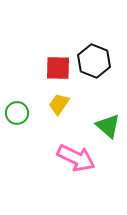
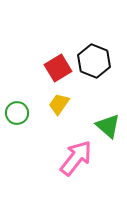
red square: rotated 32 degrees counterclockwise
pink arrow: rotated 78 degrees counterclockwise
